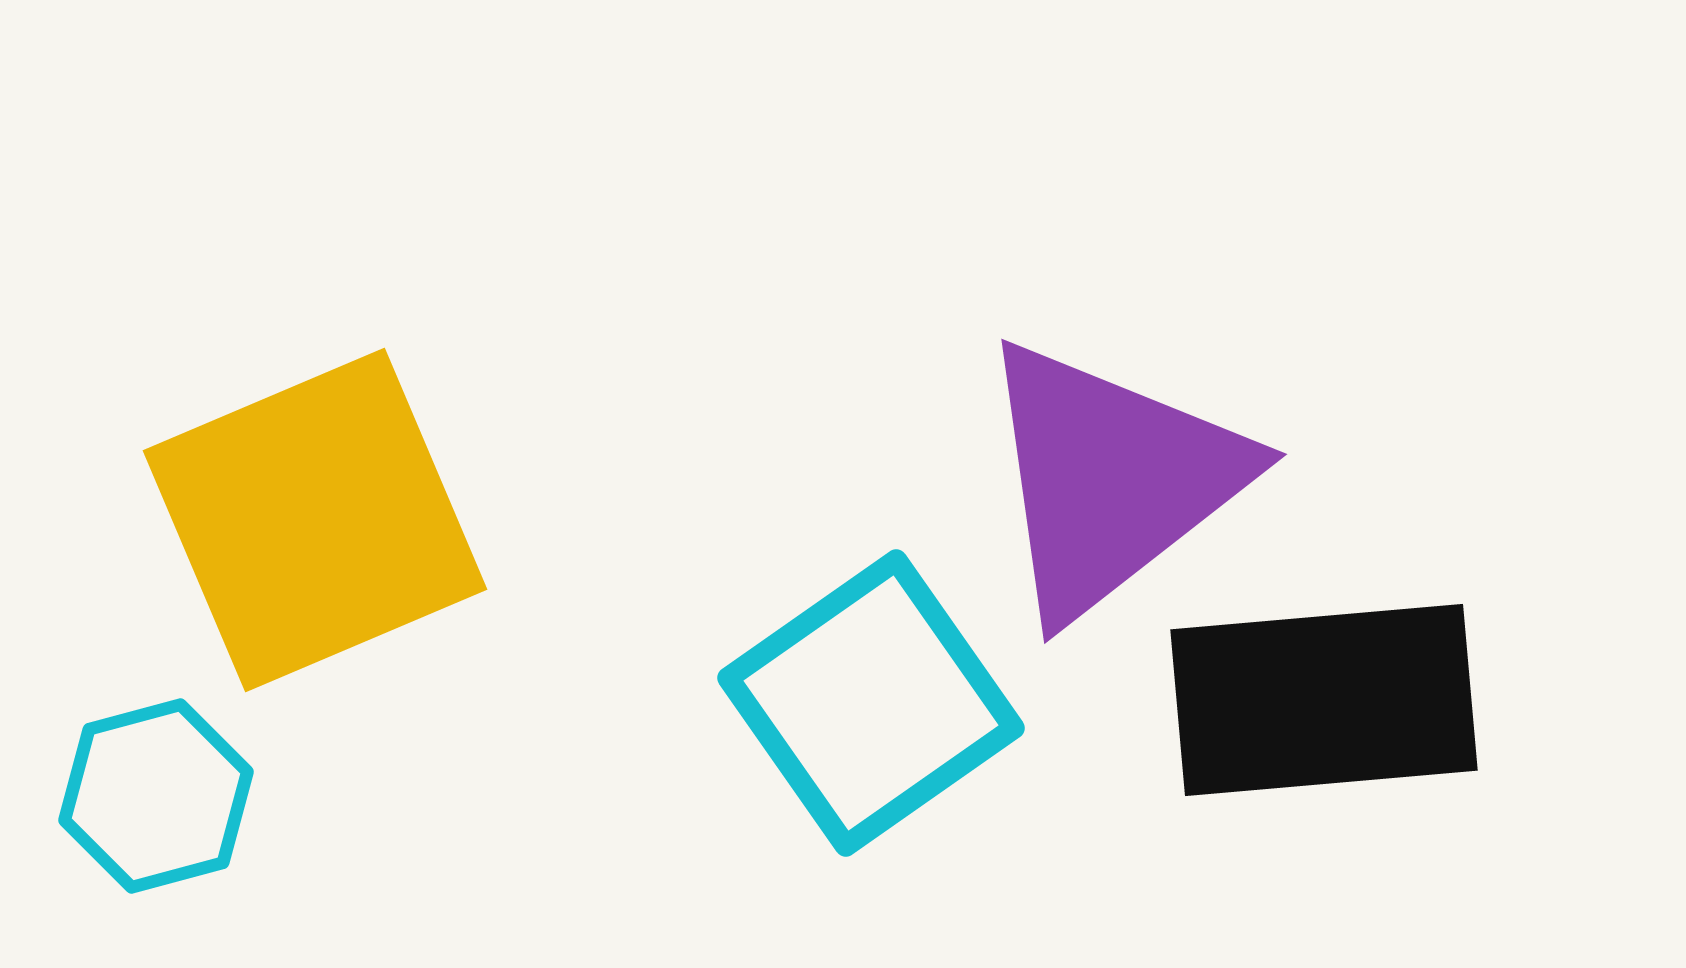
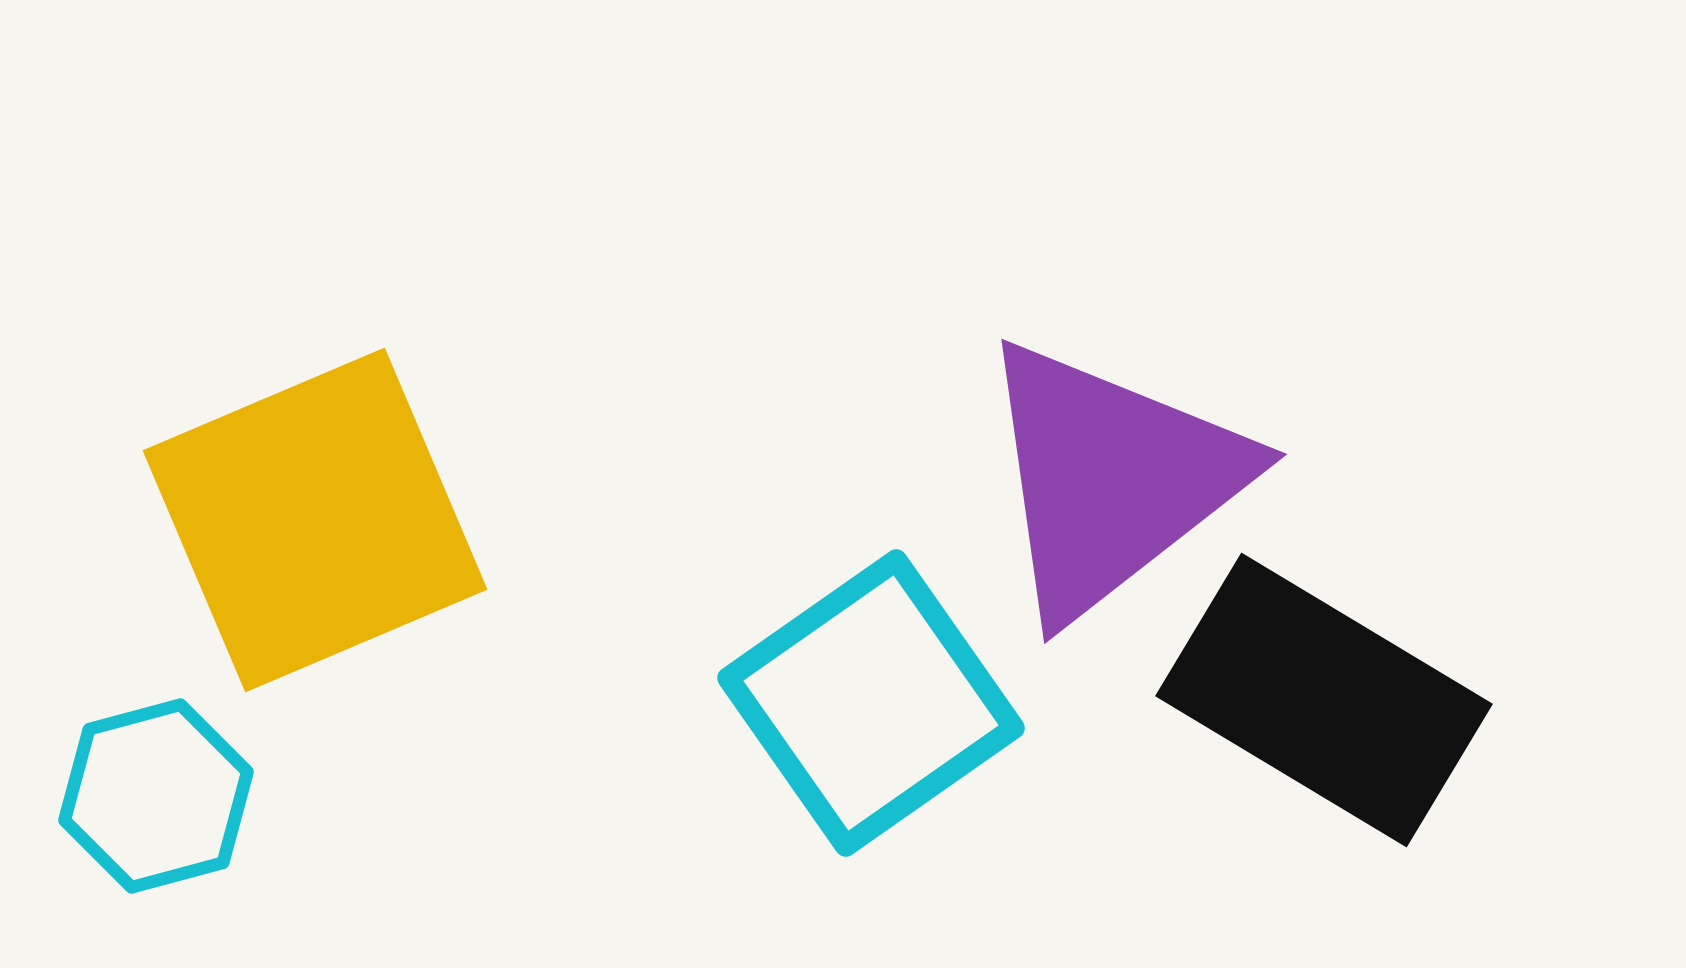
black rectangle: rotated 36 degrees clockwise
